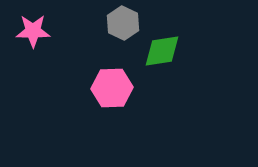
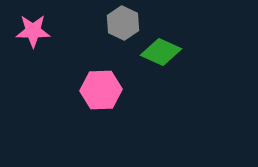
green diamond: moved 1 px left, 1 px down; rotated 33 degrees clockwise
pink hexagon: moved 11 px left, 2 px down
